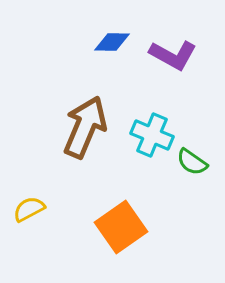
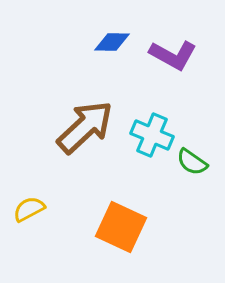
brown arrow: rotated 24 degrees clockwise
orange square: rotated 30 degrees counterclockwise
